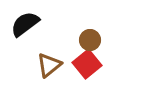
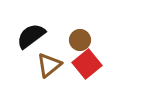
black semicircle: moved 6 px right, 12 px down
brown circle: moved 10 px left
